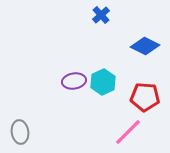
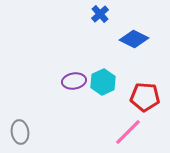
blue cross: moved 1 px left, 1 px up
blue diamond: moved 11 px left, 7 px up
